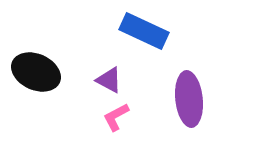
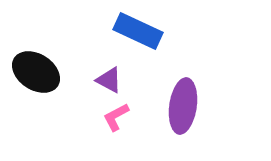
blue rectangle: moved 6 px left
black ellipse: rotated 9 degrees clockwise
purple ellipse: moved 6 px left, 7 px down; rotated 14 degrees clockwise
